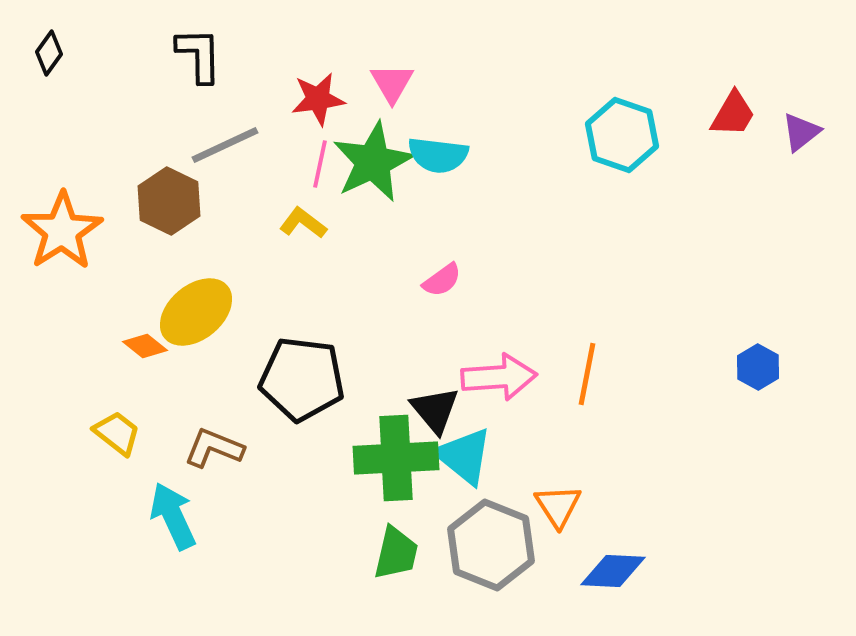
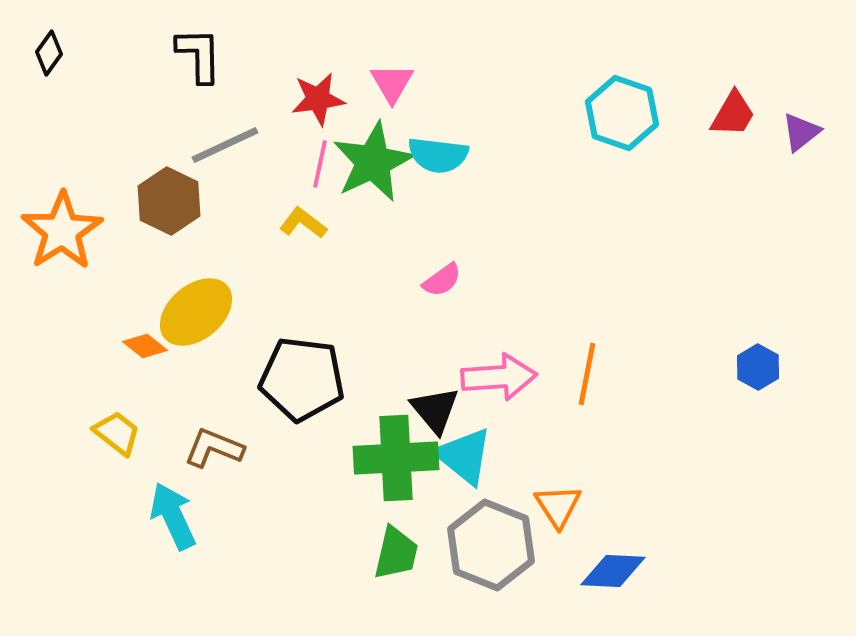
cyan hexagon: moved 22 px up
